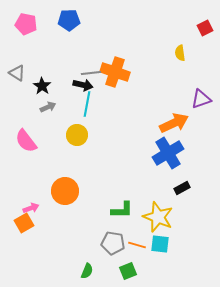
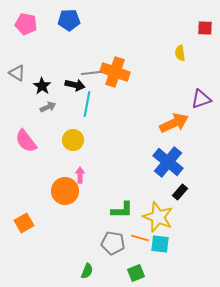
red square: rotated 28 degrees clockwise
black arrow: moved 8 px left
yellow circle: moved 4 px left, 5 px down
blue cross: moved 9 px down; rotated 20 degrees counterclockwise
black rectangle: moved 2 px left, 4 px down; rotated 21 degrees counterclockwise
pink arrow: moved 49 px right, 33 px up; rotated 70 degrees counterclockwise
orange line: moved 3 px right, 7 px up
green square: moved 8 px right, 2 px down
